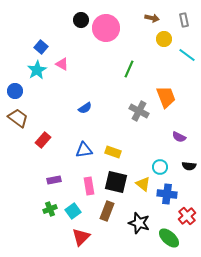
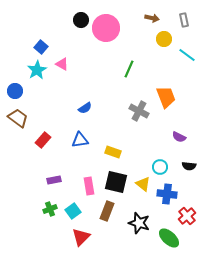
blue triangle: moved 4 px left, 10 px up
